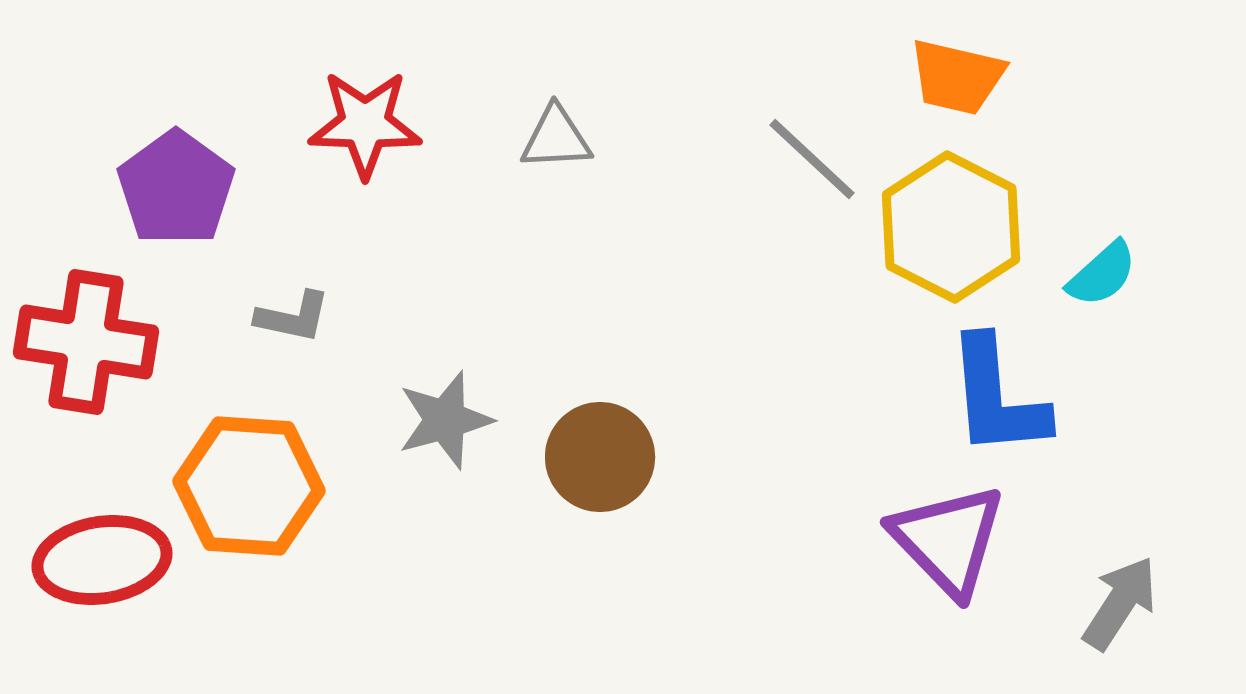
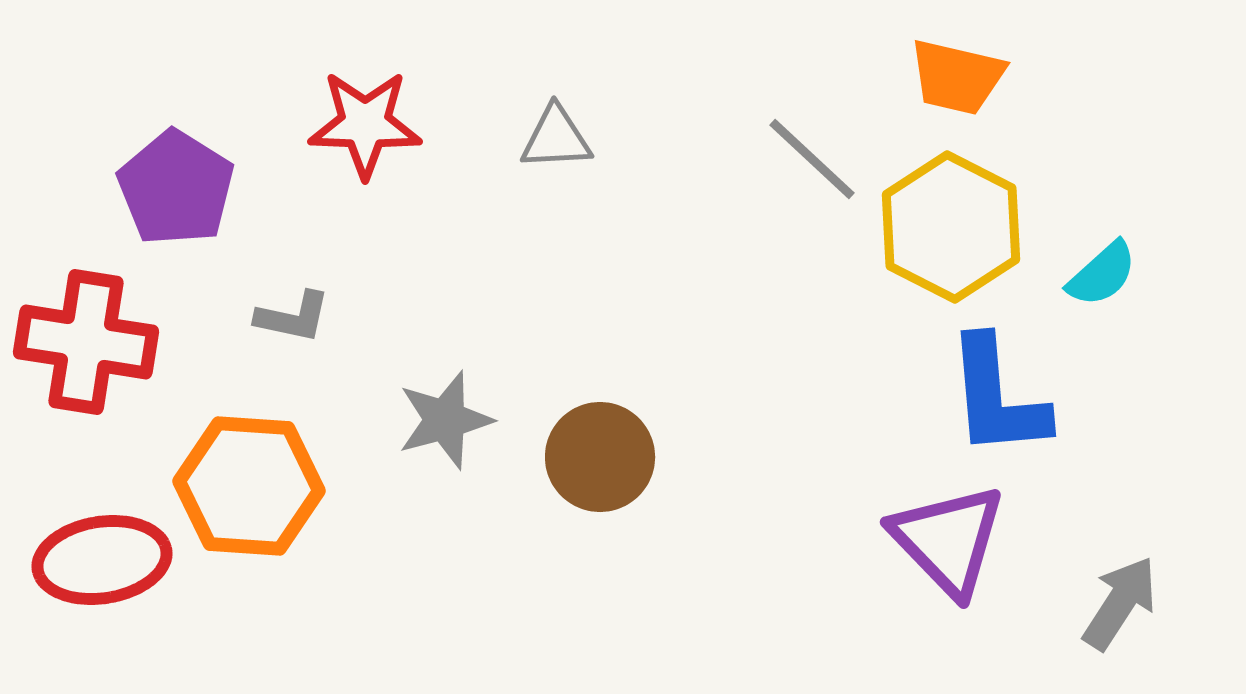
purple pentagon: rotated 4 degrees counterclockwise
